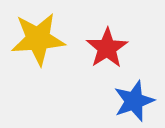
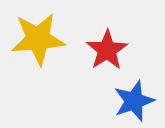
red star: moved 2 px down
